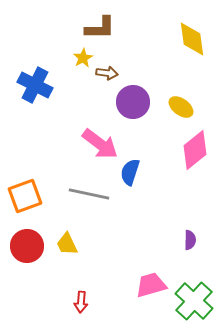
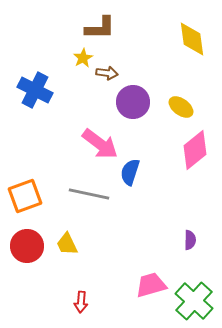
blue cross: moved 5 px down
